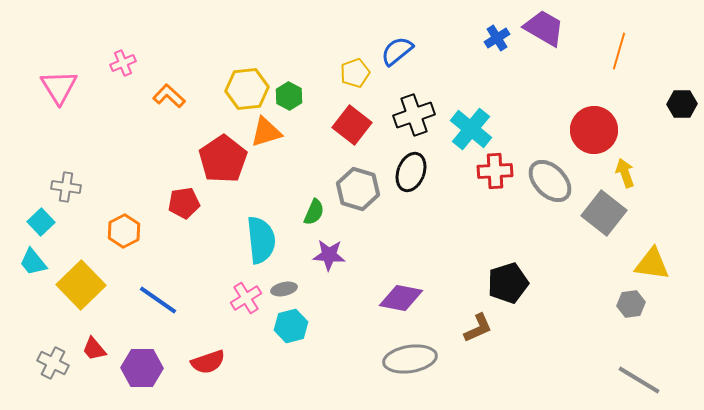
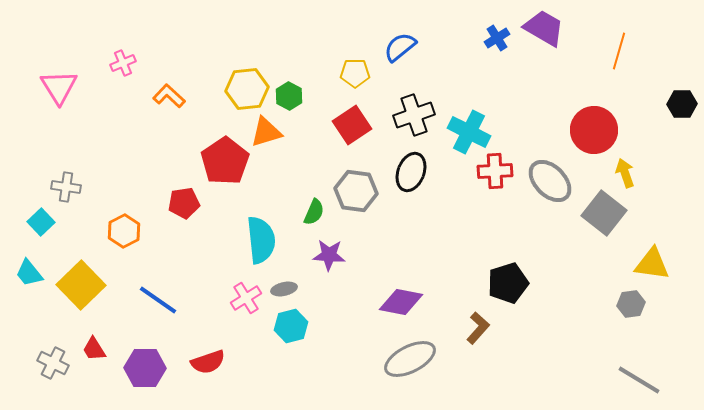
blue semicircle at (397, 51): moved 3 px right, 4 px up
yellow pentagon at (355, 73): rotated 20 degrees clockwise
red square at (352, 125): rotated 18 degrees clockwise
cyan cross at (471, 129): moved 2 px left, 3 px down; rotated 12 degrees counterclockwise
red pentagon at (223, 159): moved 2 px right, 2 px down
gray hexagon at (358, 189): moved 2 px left, 2 px down; rotated 9 degrees counterclockwise
cyan trapezoid at (33, 262): moved 4 px left, 11 px down
purple diamond at (401, 298): moved 4 px down
brown L-shape at (478, 328): rotated 24 degrees counterclockwise
red trapezoid at (94, 349): rotated 8 degrees clockwise
gray ellipse at (410, 359): rotated 18 degrees counterclockwise
purple hexagon at (142, 368): moved 3 px right
